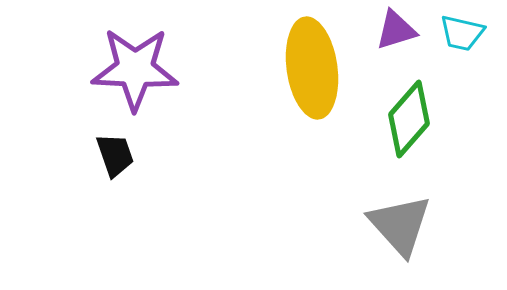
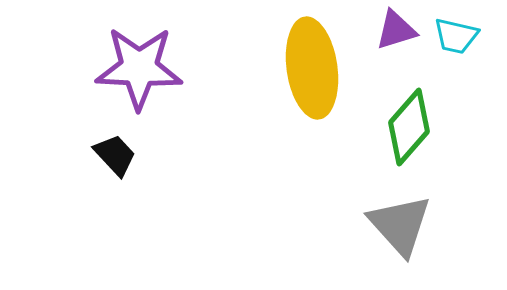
cyan trapezoid: moved 6 px left, 3 px down
purple star: moved 4 px right, 1 px up
green diamond: moved 8 px down
black trapezoid: rotated 24 degrees counterclockwise
